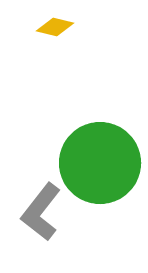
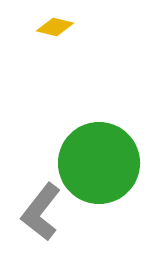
green circle: moved 1 px left
